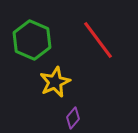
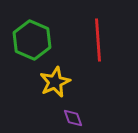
red line: rotated 33 degrees clockwise
purple diamond: rotated 60 degrees counterclockwise
